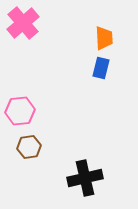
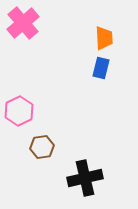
pink hexagon: moved 1 px left; rotated 20 degrees counterclockwise
brown hexagon: moved 13 px right
